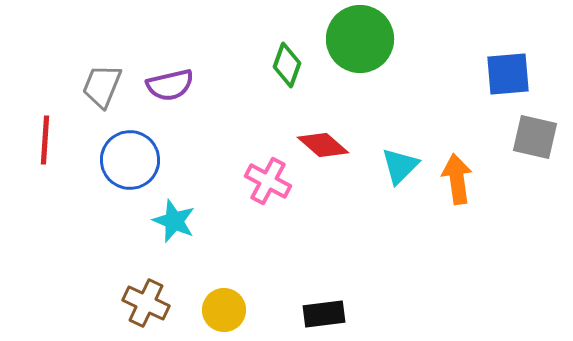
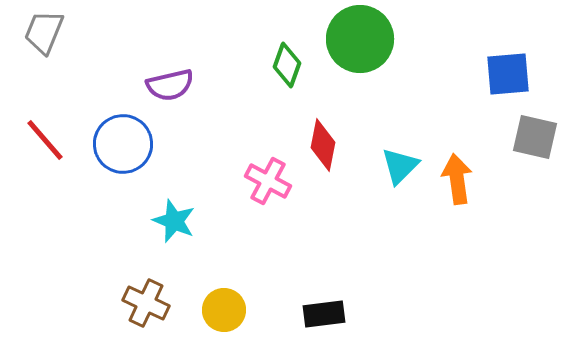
gray trapezoid: moved 58 px left, 54 px up
red line: rotated 45 degrees counterclockwise
red diamond: rotated 60 degrees clockwise
blue circle: moved 7 px left, 16 px up
